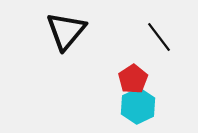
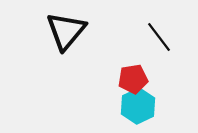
red pentagon: rotated 24 degrees clockwise
